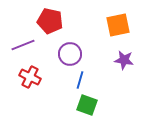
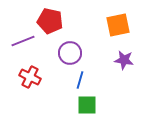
purple line: moved 4 px up
purple circle: moved 1 px up
green square: rotated 20 degrees counterclockwise
